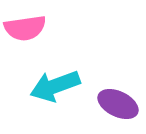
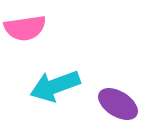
purple ellipse: rotated 6 degrees clockwise
